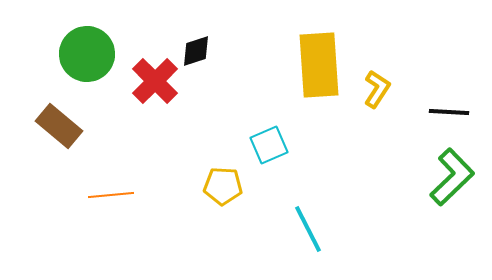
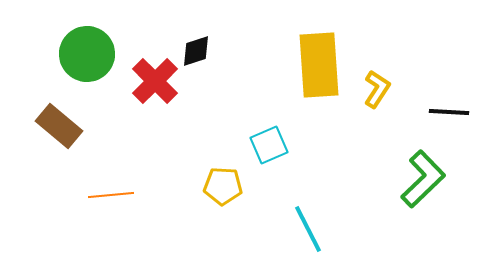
green L-shape: moved 29 px left, 2 px down
